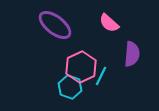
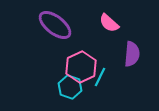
cyan line: moved 1 px left, 1 px down
